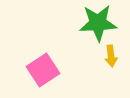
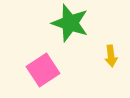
green star: moved 28 px left; rotated 21 degrees clockwise
